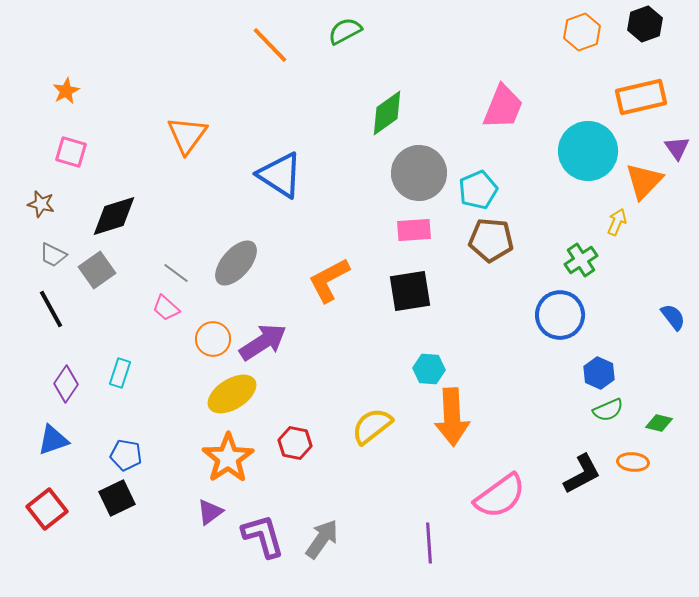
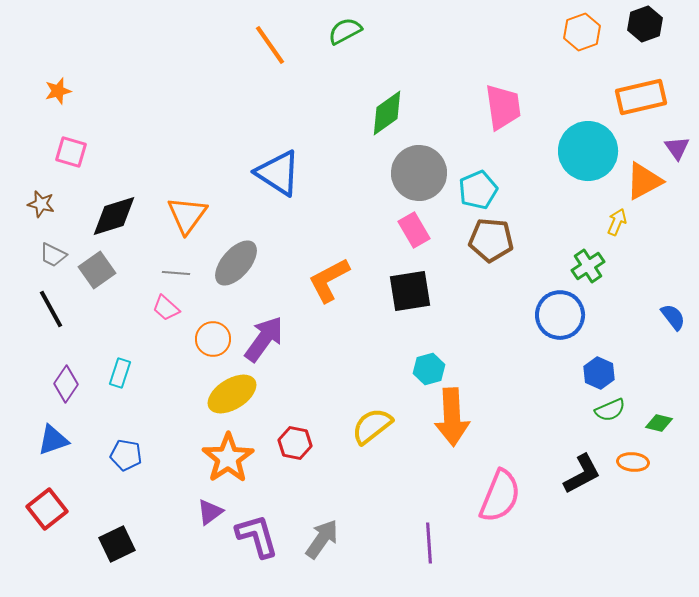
orange line at (270, 45): rotated 9 degrees clockwise
orange star at (66, 91): moved 8 px left; rotated 12 degrees clockwise
pink trapezoid at (503, 107): rotated 30 degrees counterclockwise
orange triangle at (187, 135): moved 80 px down
blue triangle at (280, 175): moved 2 px left, 2 px up
orange triangle at (644, 181): rotated 18 degrees clockwise
pink rectangle at (414, 230): rotated 64 degrees clockwise
green cross at (581, 260): moved 7 px right, 6 px down
gray line at (176, 273): rotated 32 degrees counterclockwise
purple arrow at (263, 342): moved 1 px right, 3 px up; rotated 21 degrees counterclockwise
cyan hexagon at (429, 369): rotated 20 degrees counterclockwise
green semicircle at (608, 410): moved 2 px right
pink semicircle at (500, 496): rotated 32 degrees counterclockwise
black square at (117, 498): moved 46 px down
purple L-shape at (263, 536): moved 6 px left
